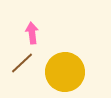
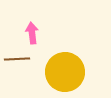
brown line: moved 5 px left, 4 px up; rotated 40 degrees clockwise
